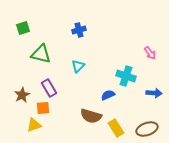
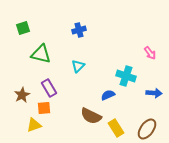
orange square: moved 1 px right
brown semicircle: rotated 10 degrees clockwise
brown ellipse: rotated 35 degrees counterclockwise
